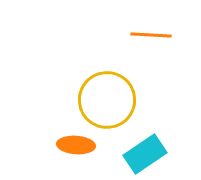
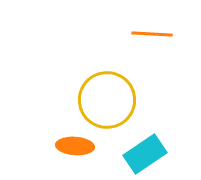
orange line: moved 1 px right, 1 px up
orange ellipse: moved 1 px left, 1 px down
